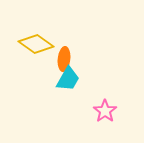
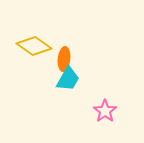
yellow diamond: moved 2 px left, 2 px down
